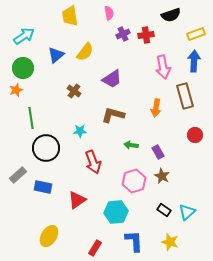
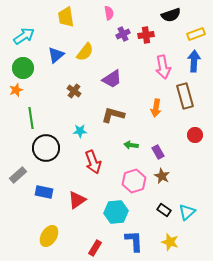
yellow trapezoid: moved 4 px left, 1 px down
blue rectangle: moved 1 px right, 5 px down
